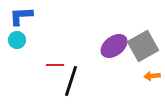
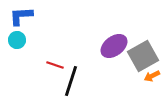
gray square: moved 10 px down
red line: rotated 18 degrees clockwise
orange arrow: rotated 21 degrees counterclockwise
